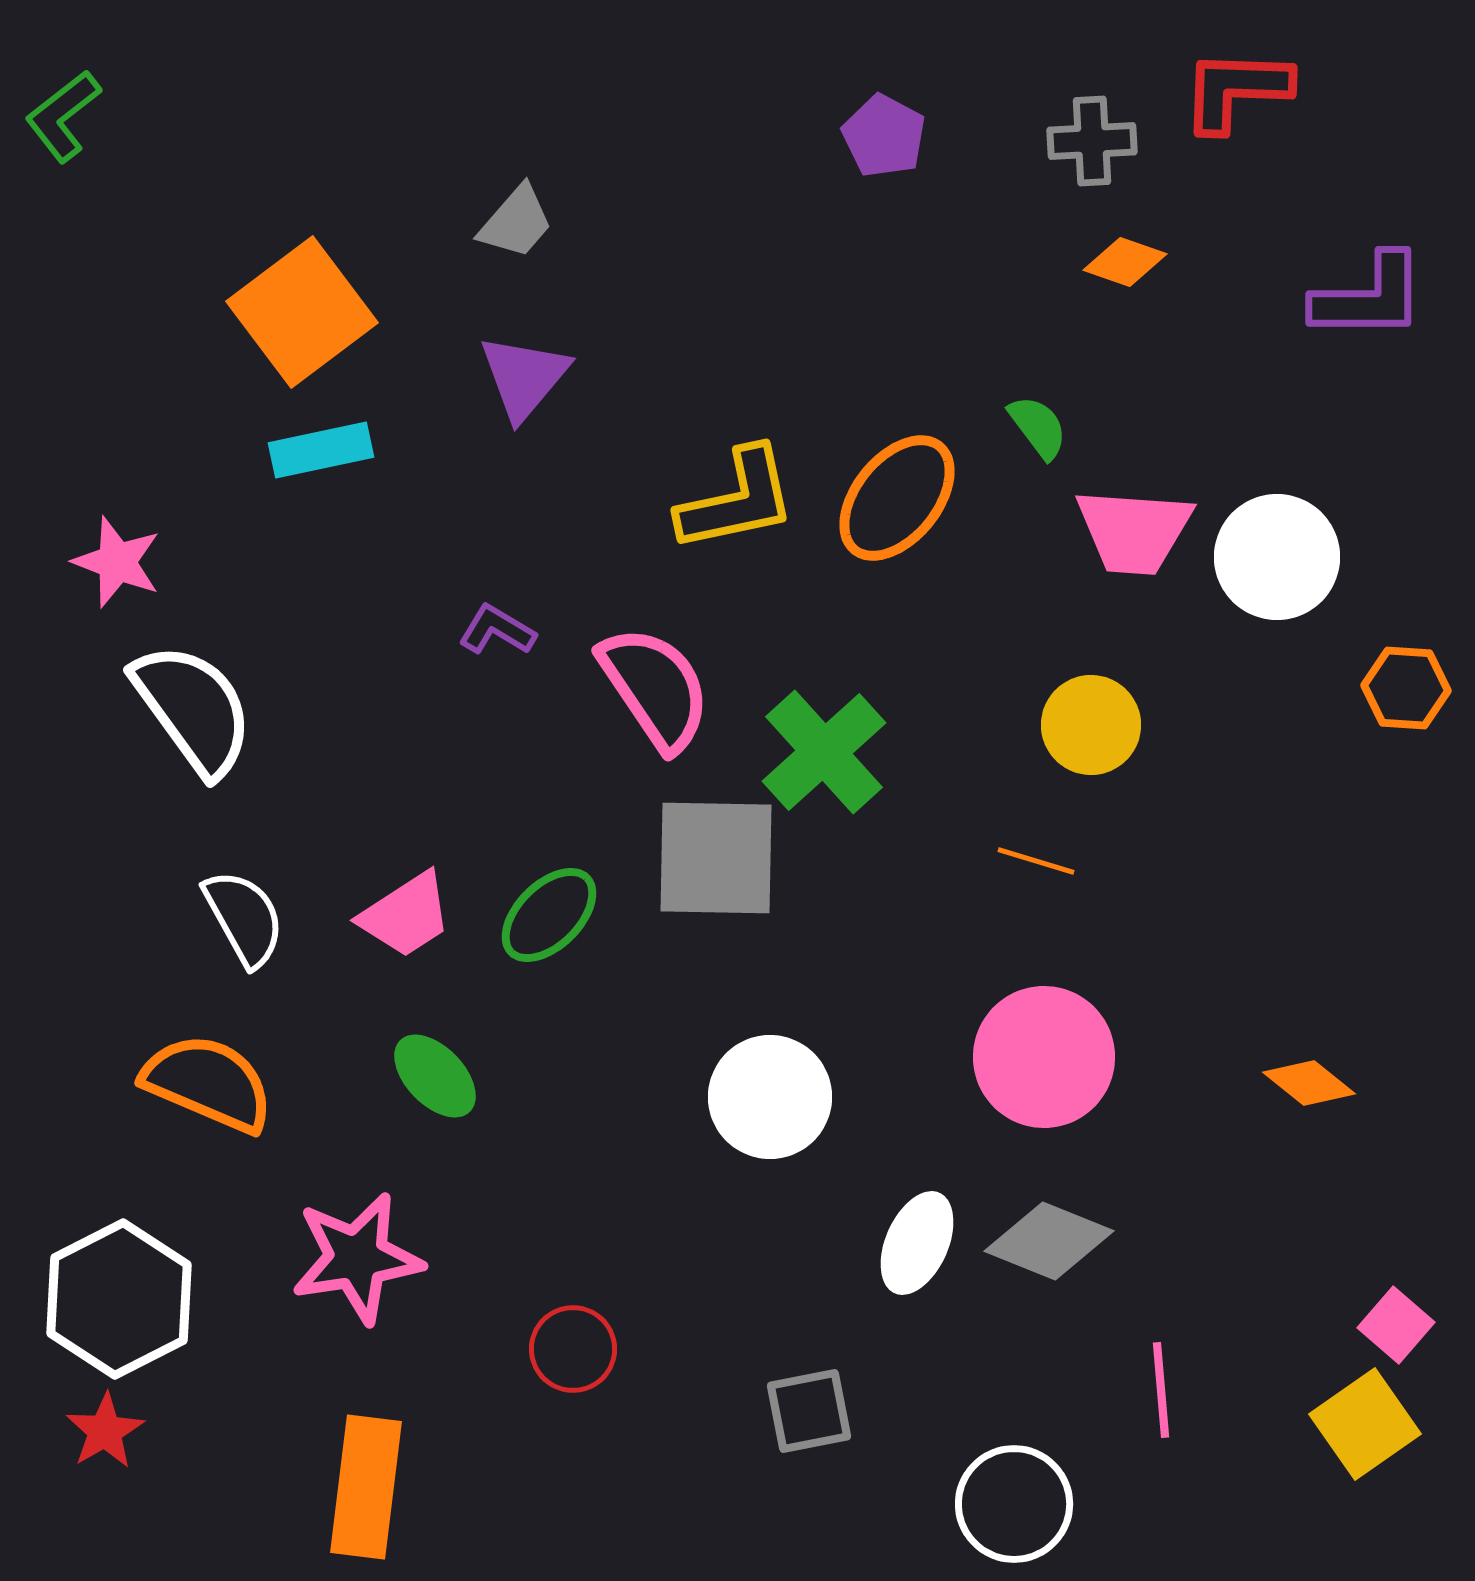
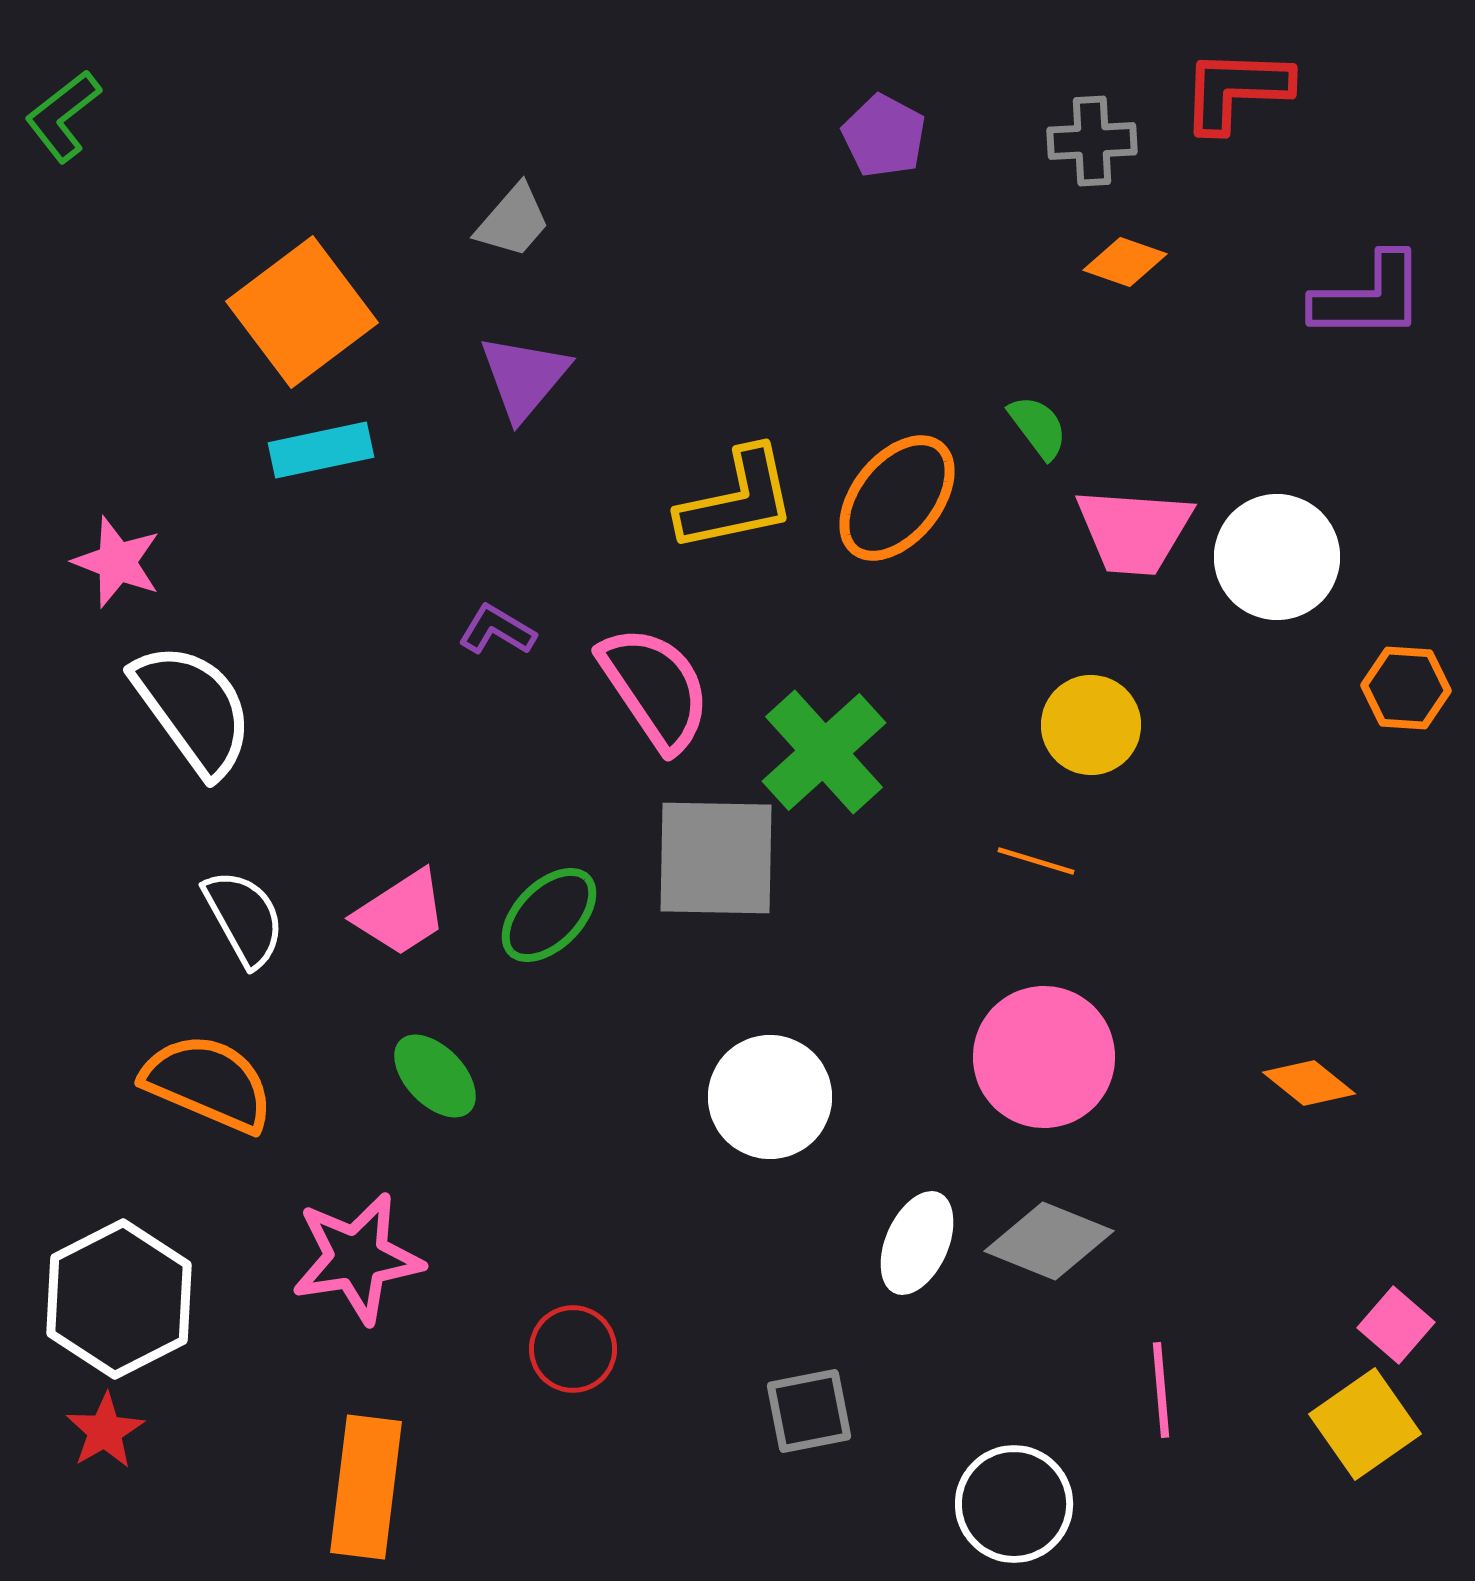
gray trapezoid at (516, 222): moved 3 px left, 1 px up
pink trapezoid at (406, 915): moved 5 px left, 2 px up
